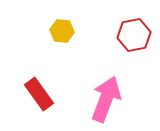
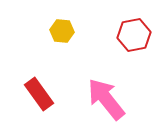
pink arrow: rotated 60 degrees counterclockwise
